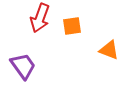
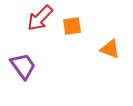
red arrow: rotated 24 degrees clockwise
orange triangle: moved 1 px right, 1 px up
